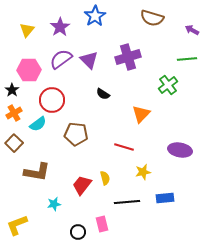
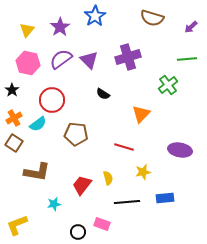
purple arrow: moved 1 px left, 3 px up; rotated 72 degrees counterclockwise
pink hexagon: moved 1 px left, 7 px up; rotated 15 degrees clockwise
orange cross: moved 5 px down
brown square: rotated 12 degrees counterclockwise
yellow semicircle: moved 3 px right
pink rectangle: rotated 56 degrees counterclockwise
